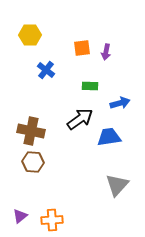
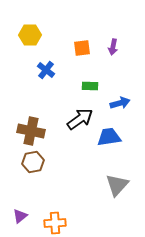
purple arrow: moved 7 px right, 5 px up
brown hexagon: rotated 15 degrees counterclockwise
orange cross: moved 3 px right, 3 px down
